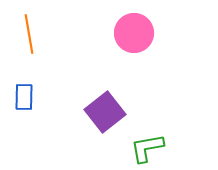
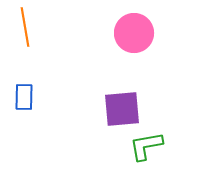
orange line: moved 4 px left, 7 px up
purple square: moved 17 px right, 3 px up; rotated 33 degrees clockwise
green L-shape: moved 1 px left, 2 px up
